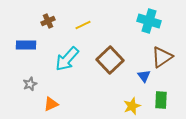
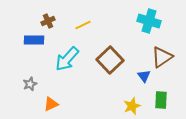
blue rectangle: moved 8 px right, 5 px up
